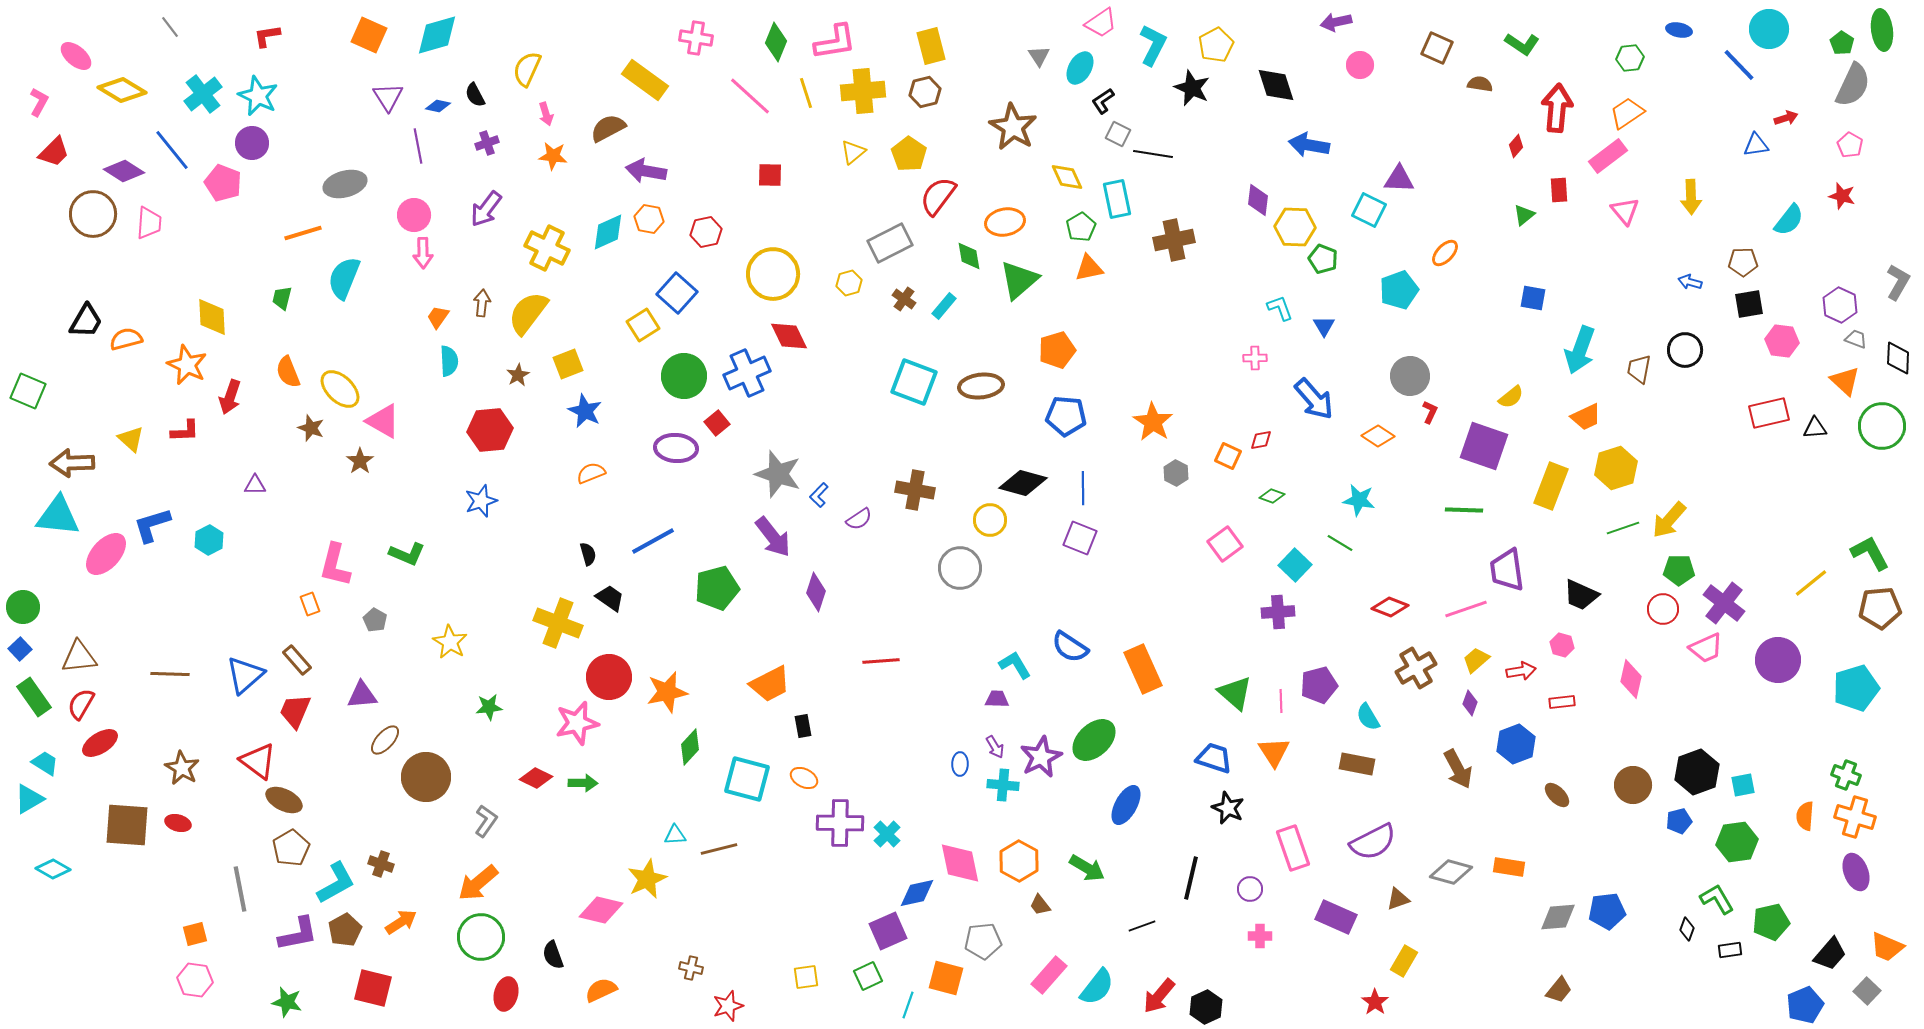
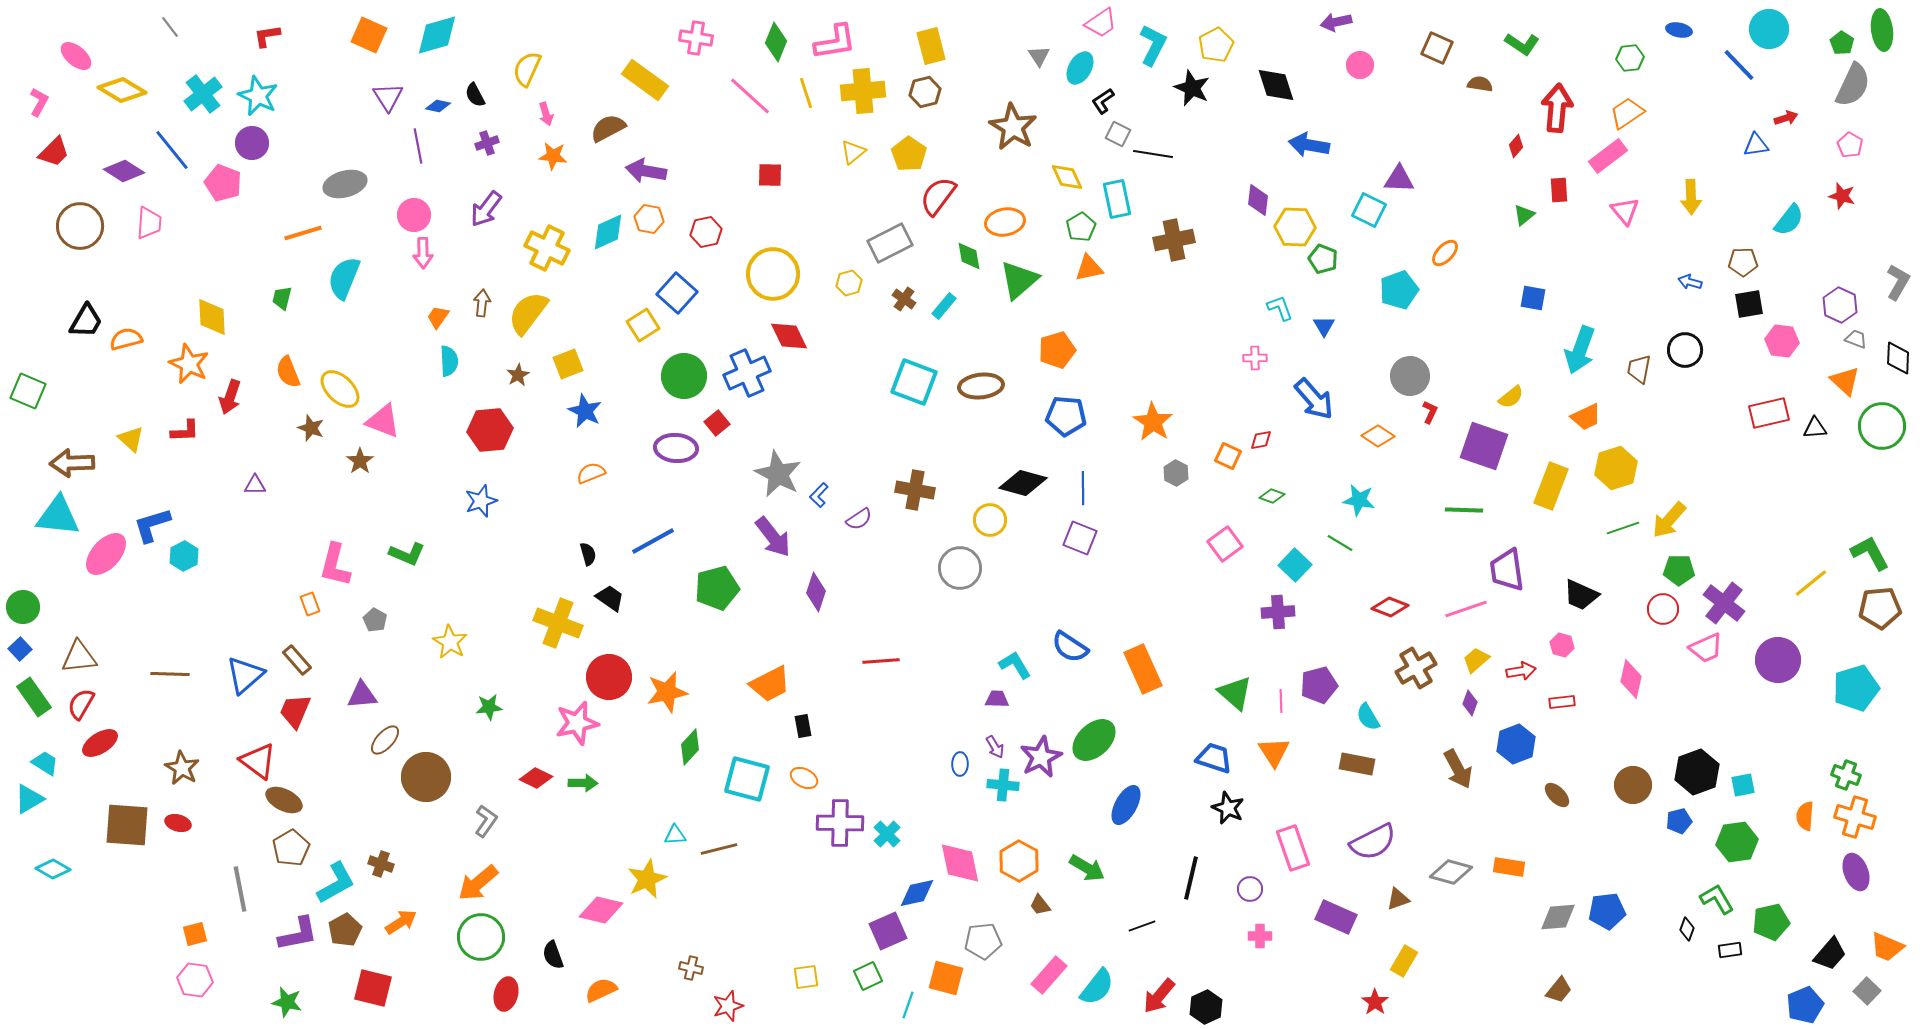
brown circle at (93, 214): moved 13 px left, 12 px down
orange star at (187, 365): moved 2 px right, 1 px up
pink triangle at (383, 421): rotated 9 degrees counterclockwise
gray star at (778, 474): rotated 9 degrees clockwise
cyan hexagon at (209, 540): moved 25 px left, 16 px down
